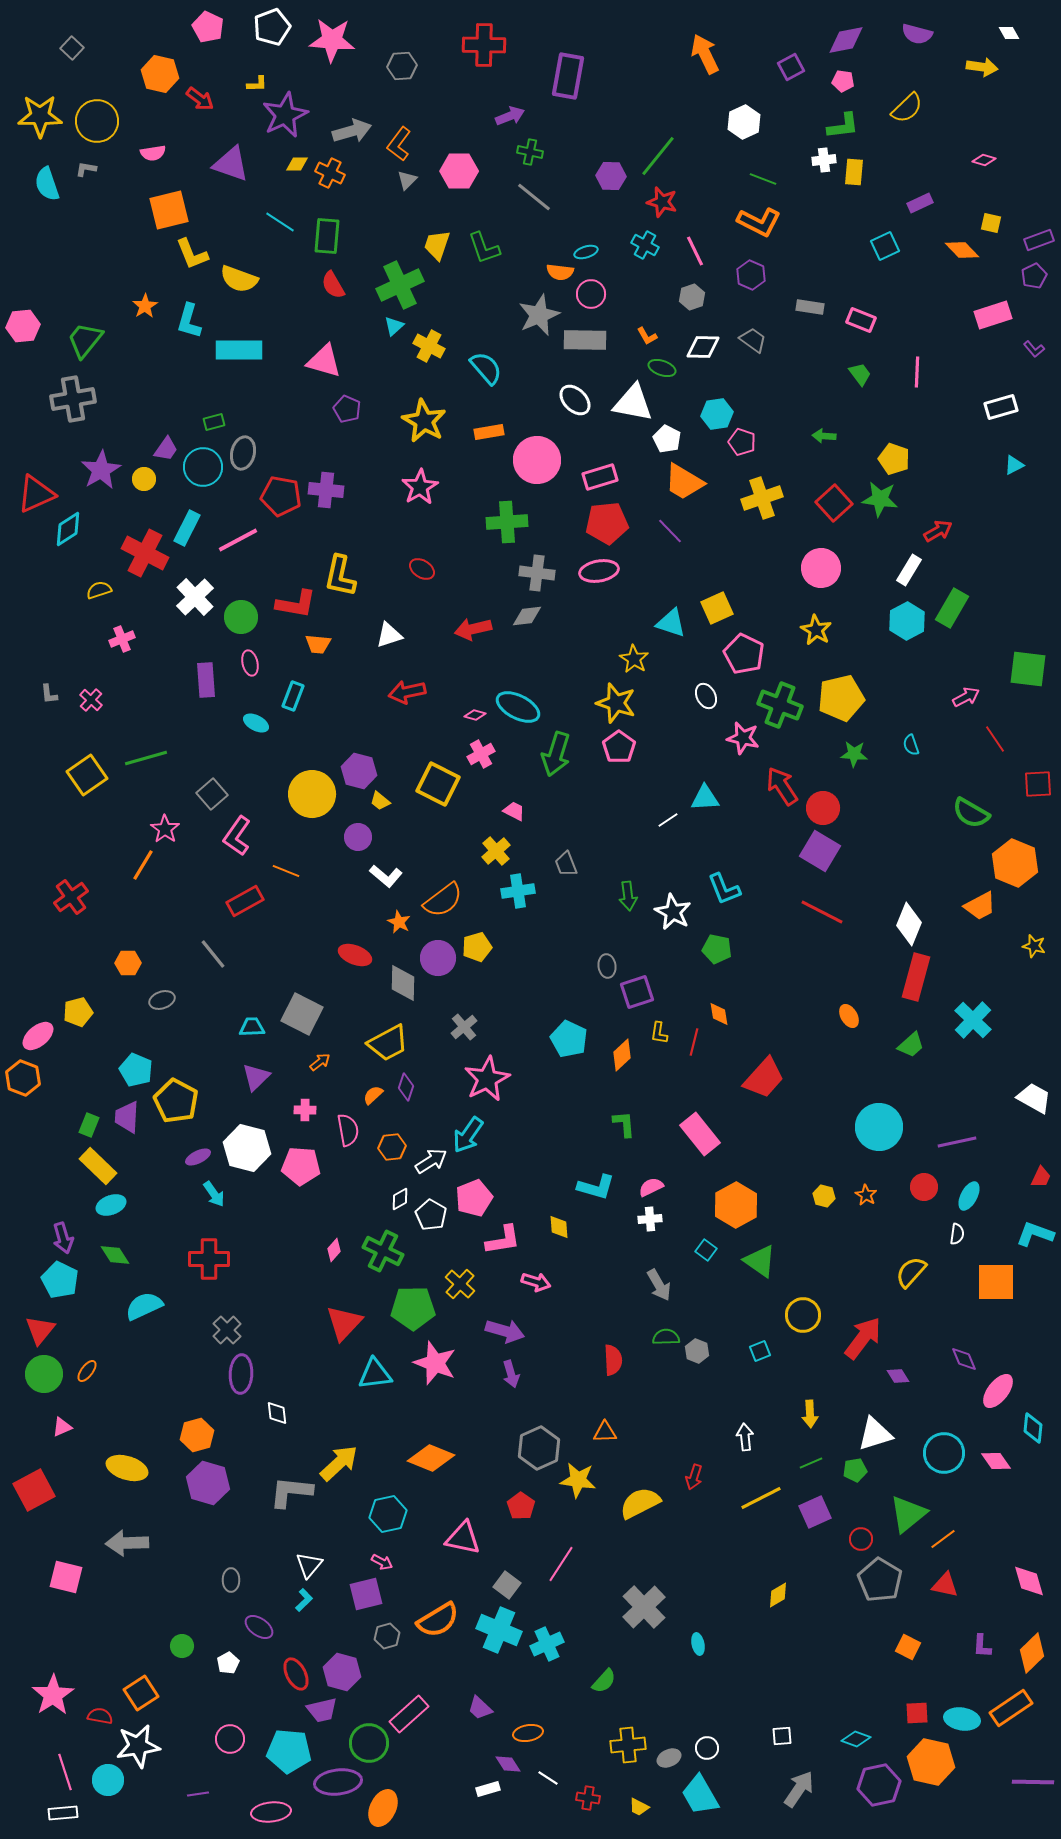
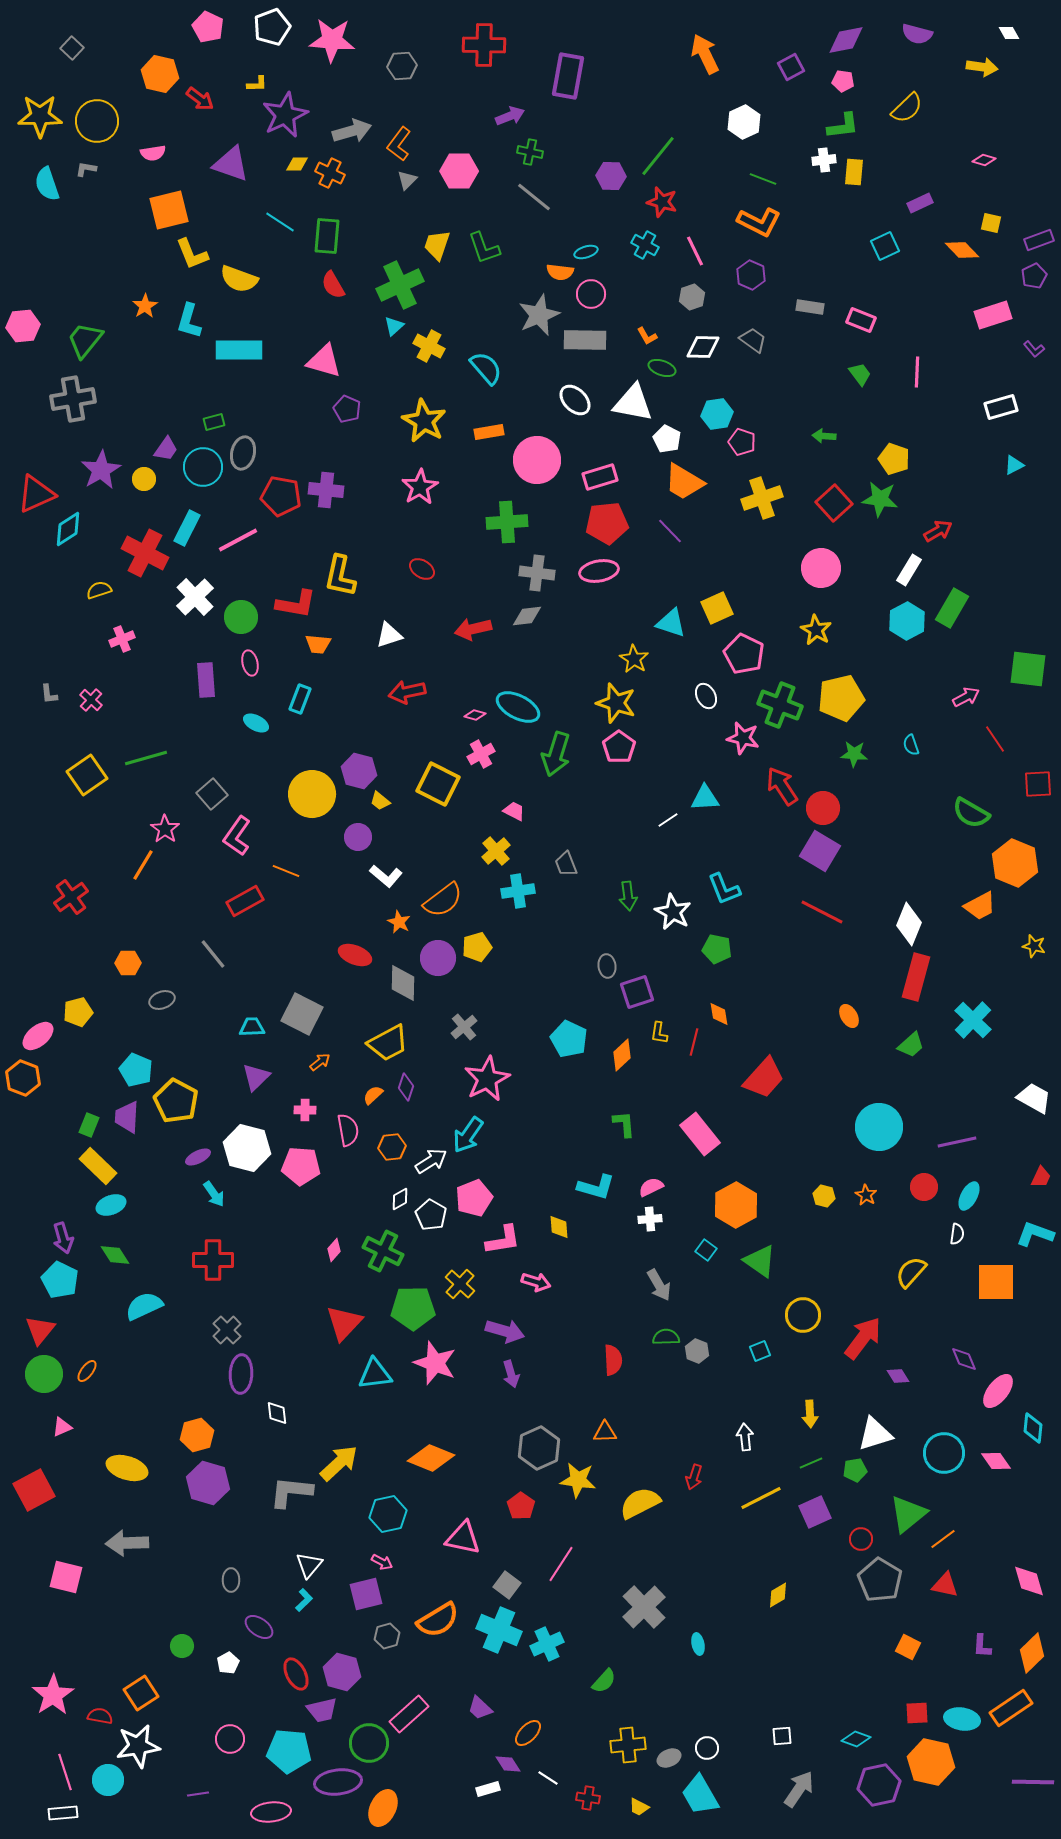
cyan rectangle at (293, 696): moved 7 px right, 3 px down
red cross at (209, 1259): moved 4 px right, 1 px down
orange ellipse at (528, 1733): rotated 36 degrees counterclockwise
